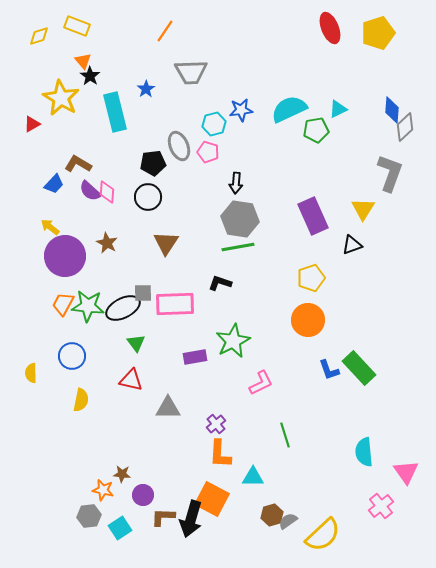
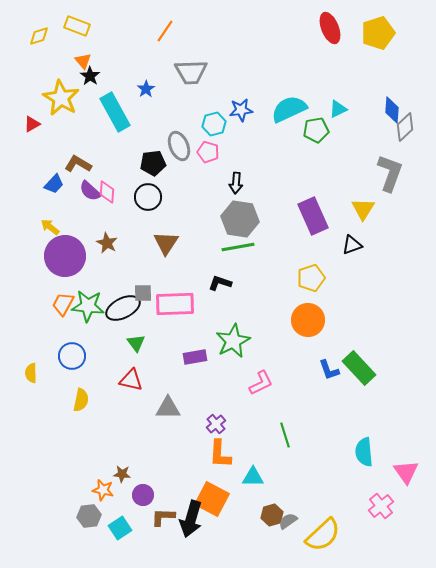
cyan rectangle at (115, 112): rotated 15 degrees counterclockwise
